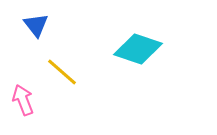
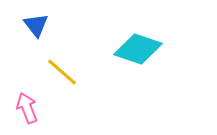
pink arrow: moved 4 px right, 8 px down
